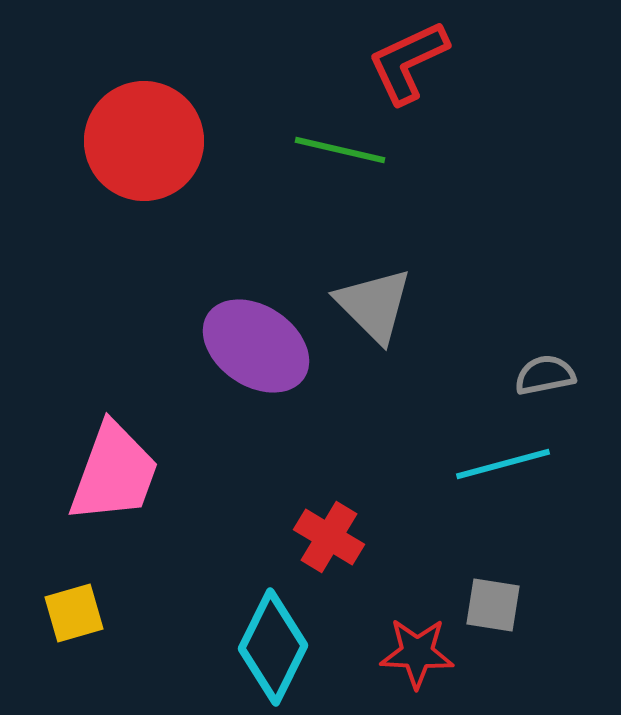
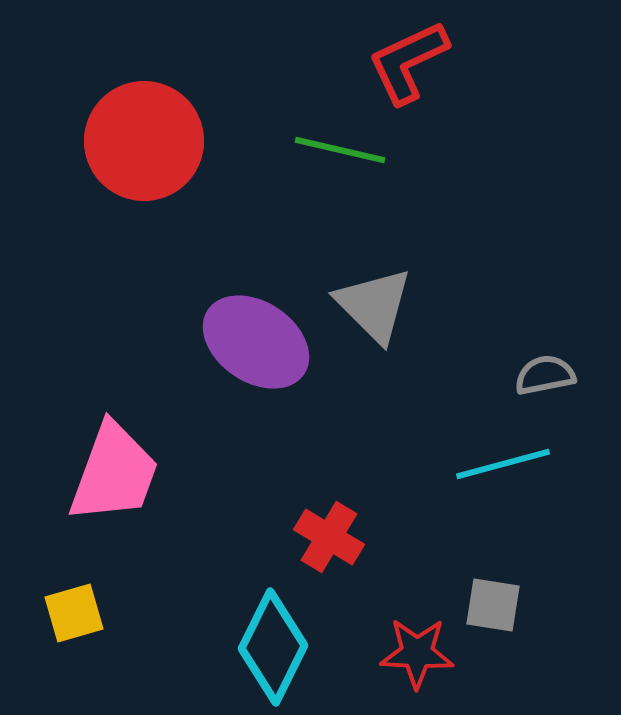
purple ellipse: moved 4 px up
